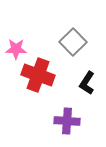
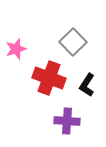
pink star: rotated 20 degrees counterclockwise
red cross: moved 11 px right, 3 px down
black L-shape: moved 2 px down
